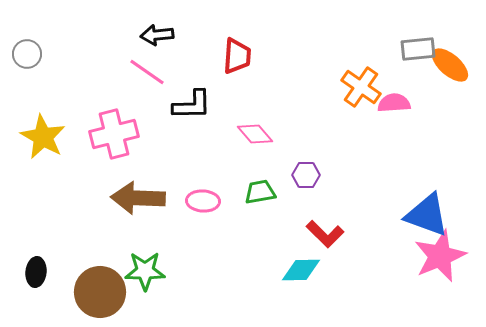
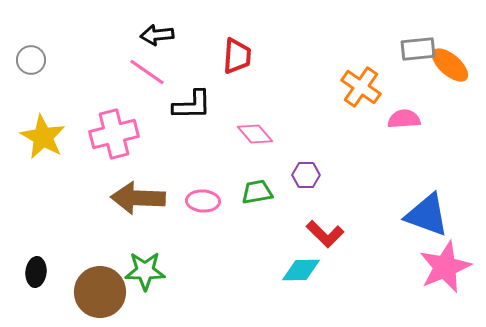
gray circle: moved 4 px right, 6 px down
pink semicircle: moved 10 px right, 16 px down
green trapezoid: moved 3 px left
pink star: moved 5 px right, 11 px down
